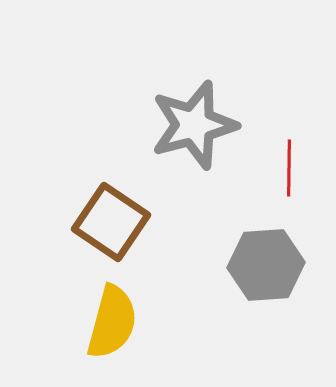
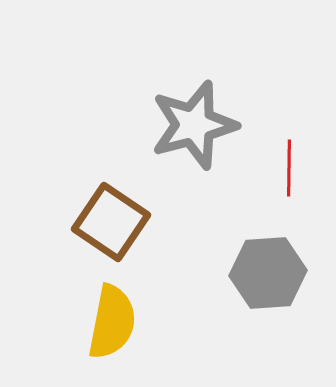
gray hexagon: moved 2 px right, 8 px down
yellow semicircle: rotated 4 degrees counterclockwise
